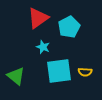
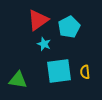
red triangle: moved 2 px down
cyan star: moved 1 px right, 3 px up
yellow semicircle: rotated 80 degrees clockwise
green triangle: moved 2 px right, 4 px down; rotated 30 degrees counterclockwise
